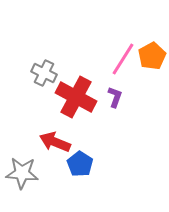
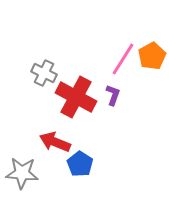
purple L-shape: moved 2 px left, 2 px up
